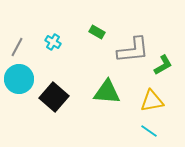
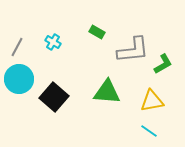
green L-shape: moved 1 px up
